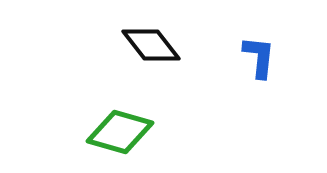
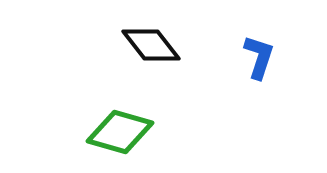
blue L-shape: rotated 12 degrees clockwise
